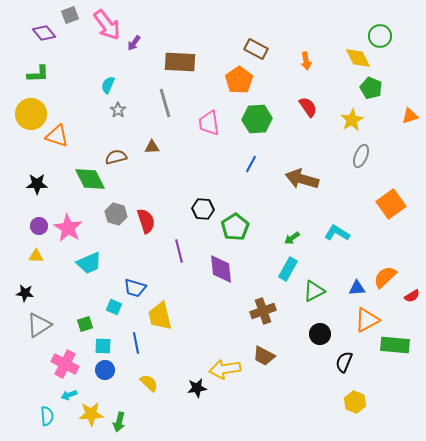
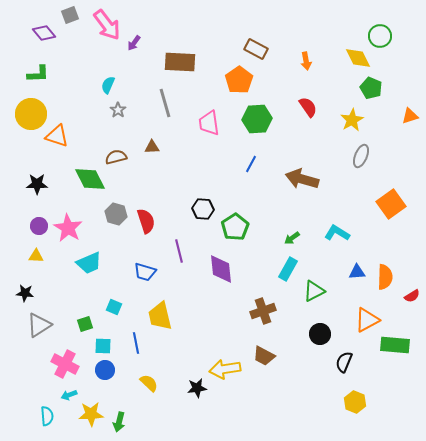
orange semicircle at (385, 277): rotated 135 degrees clockwise
blue trapezoid at (135, 288): moved 10 px right, 16 px up
blue triangle at (357, 288): moved 16 px up
